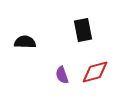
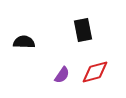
black semicircle: moved 1 px left
purple semicircle: rotated 126 degrees counterclockwise
